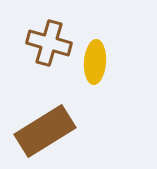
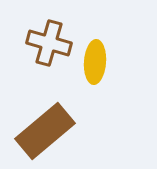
brown rectangle: rotated 8 degrees counterclockwise
